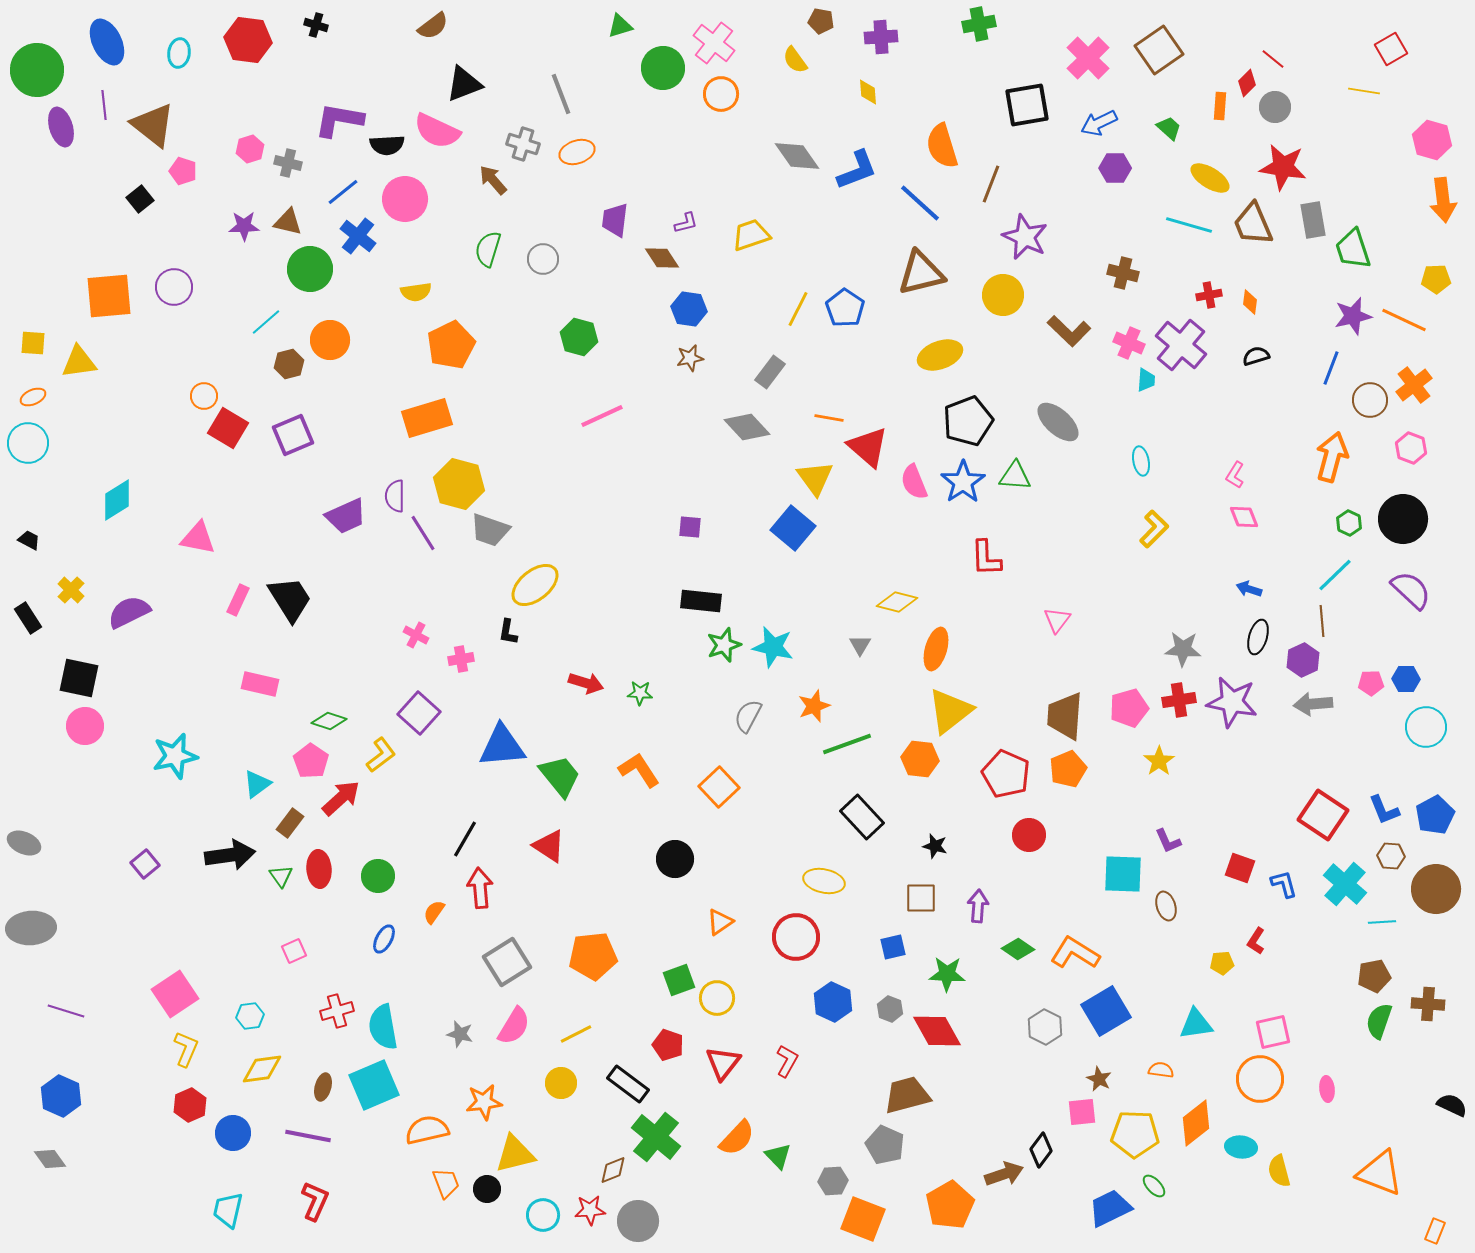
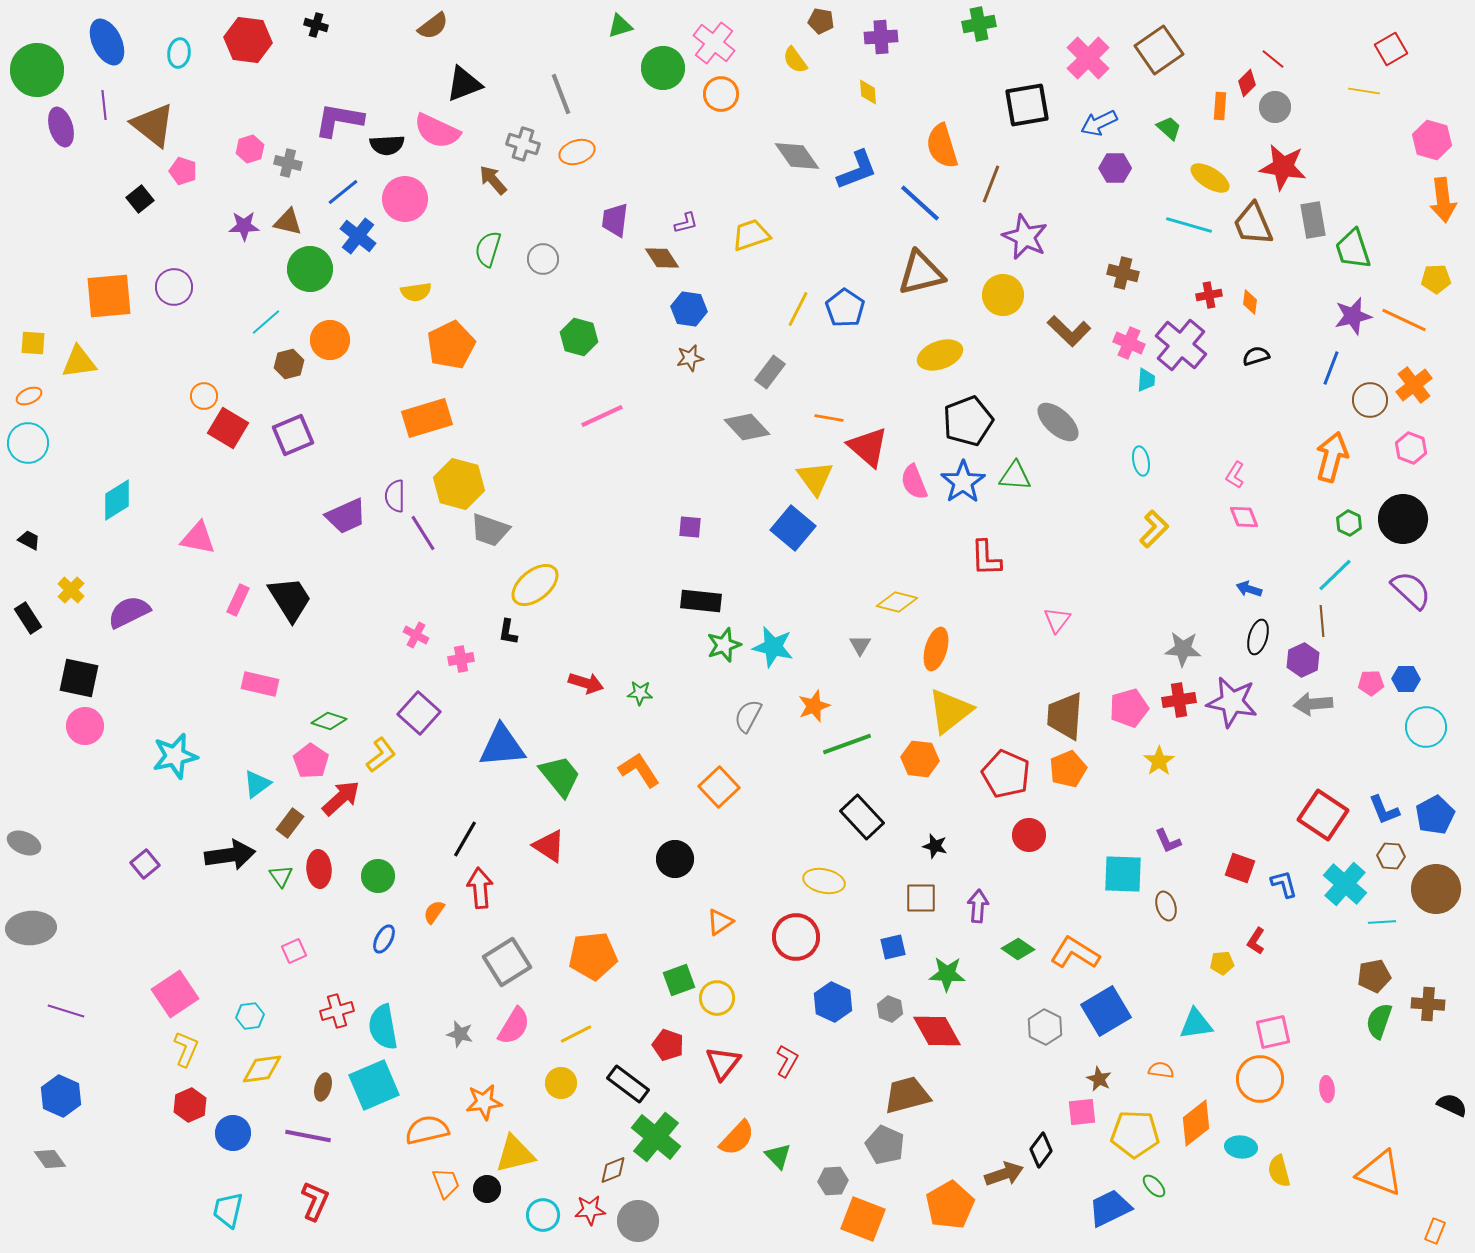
orange ellipse at (33, 397): moved 4 px left, 1 px up
